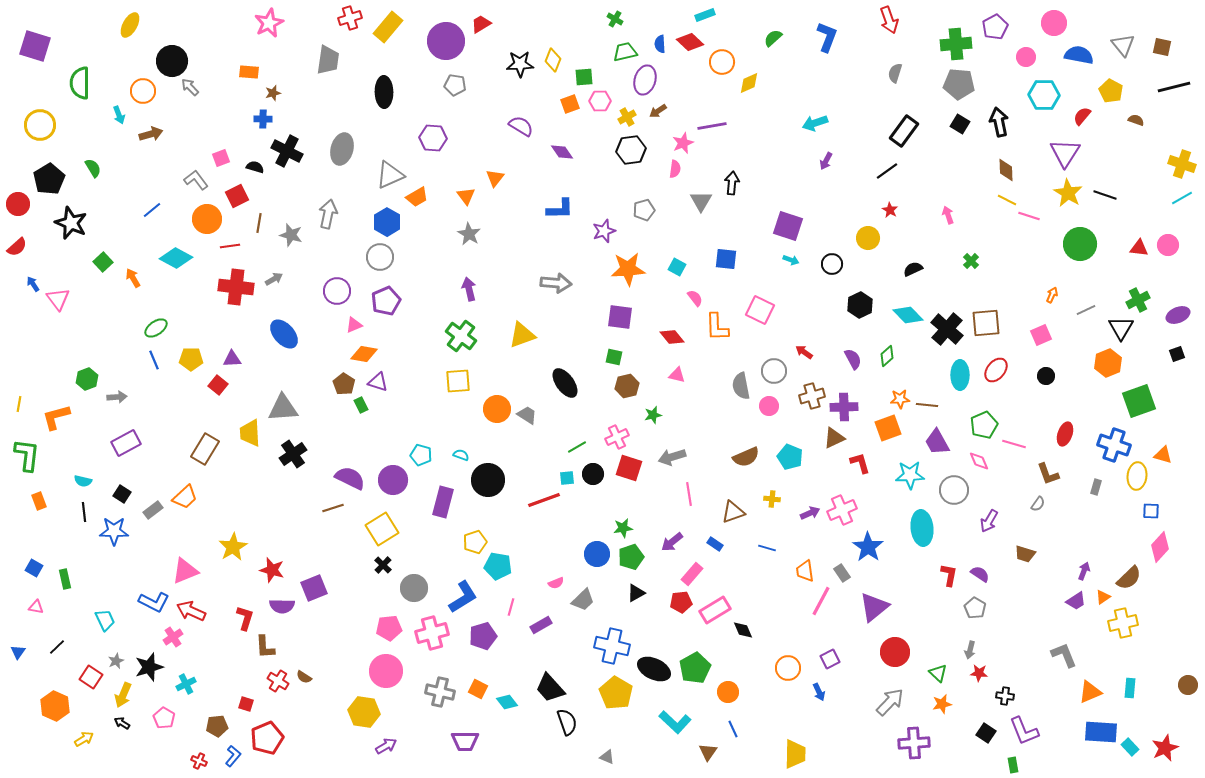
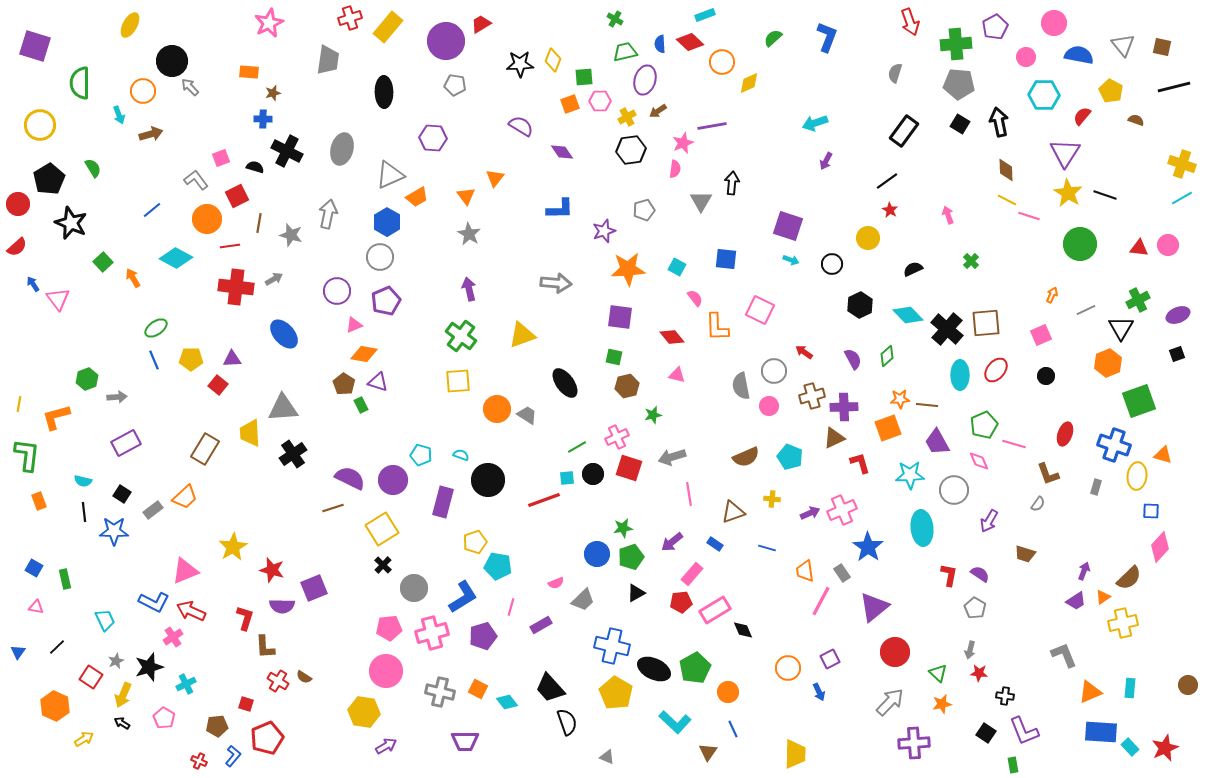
red arrow at (889, 20): moved 21 px right, 2 px down
black line at (887, 171): moved 10 px down
